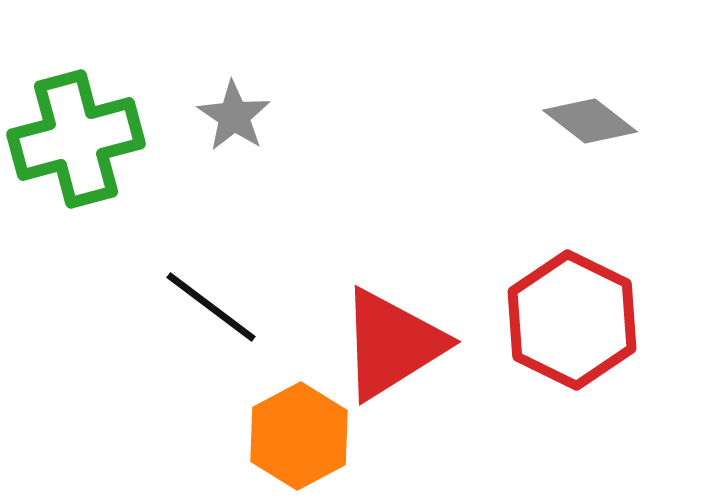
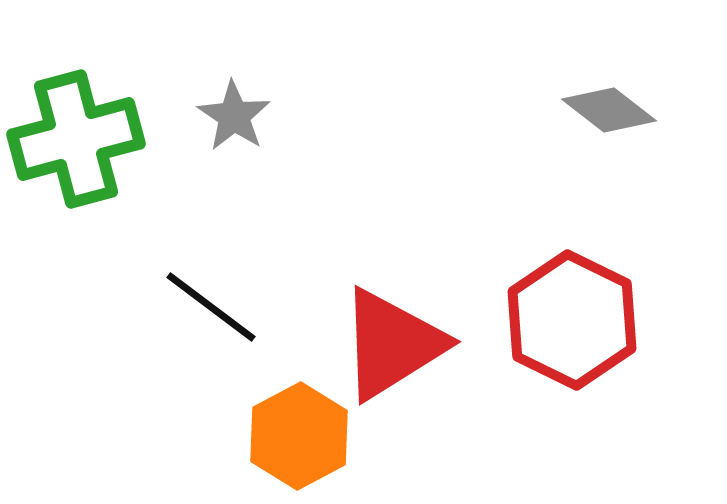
gray diamond: moved 19 px right, 11 px up
